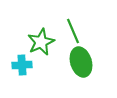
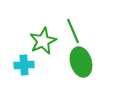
green star: moved 2 px right, 1 px up
cyan cross: moved 2 px right
